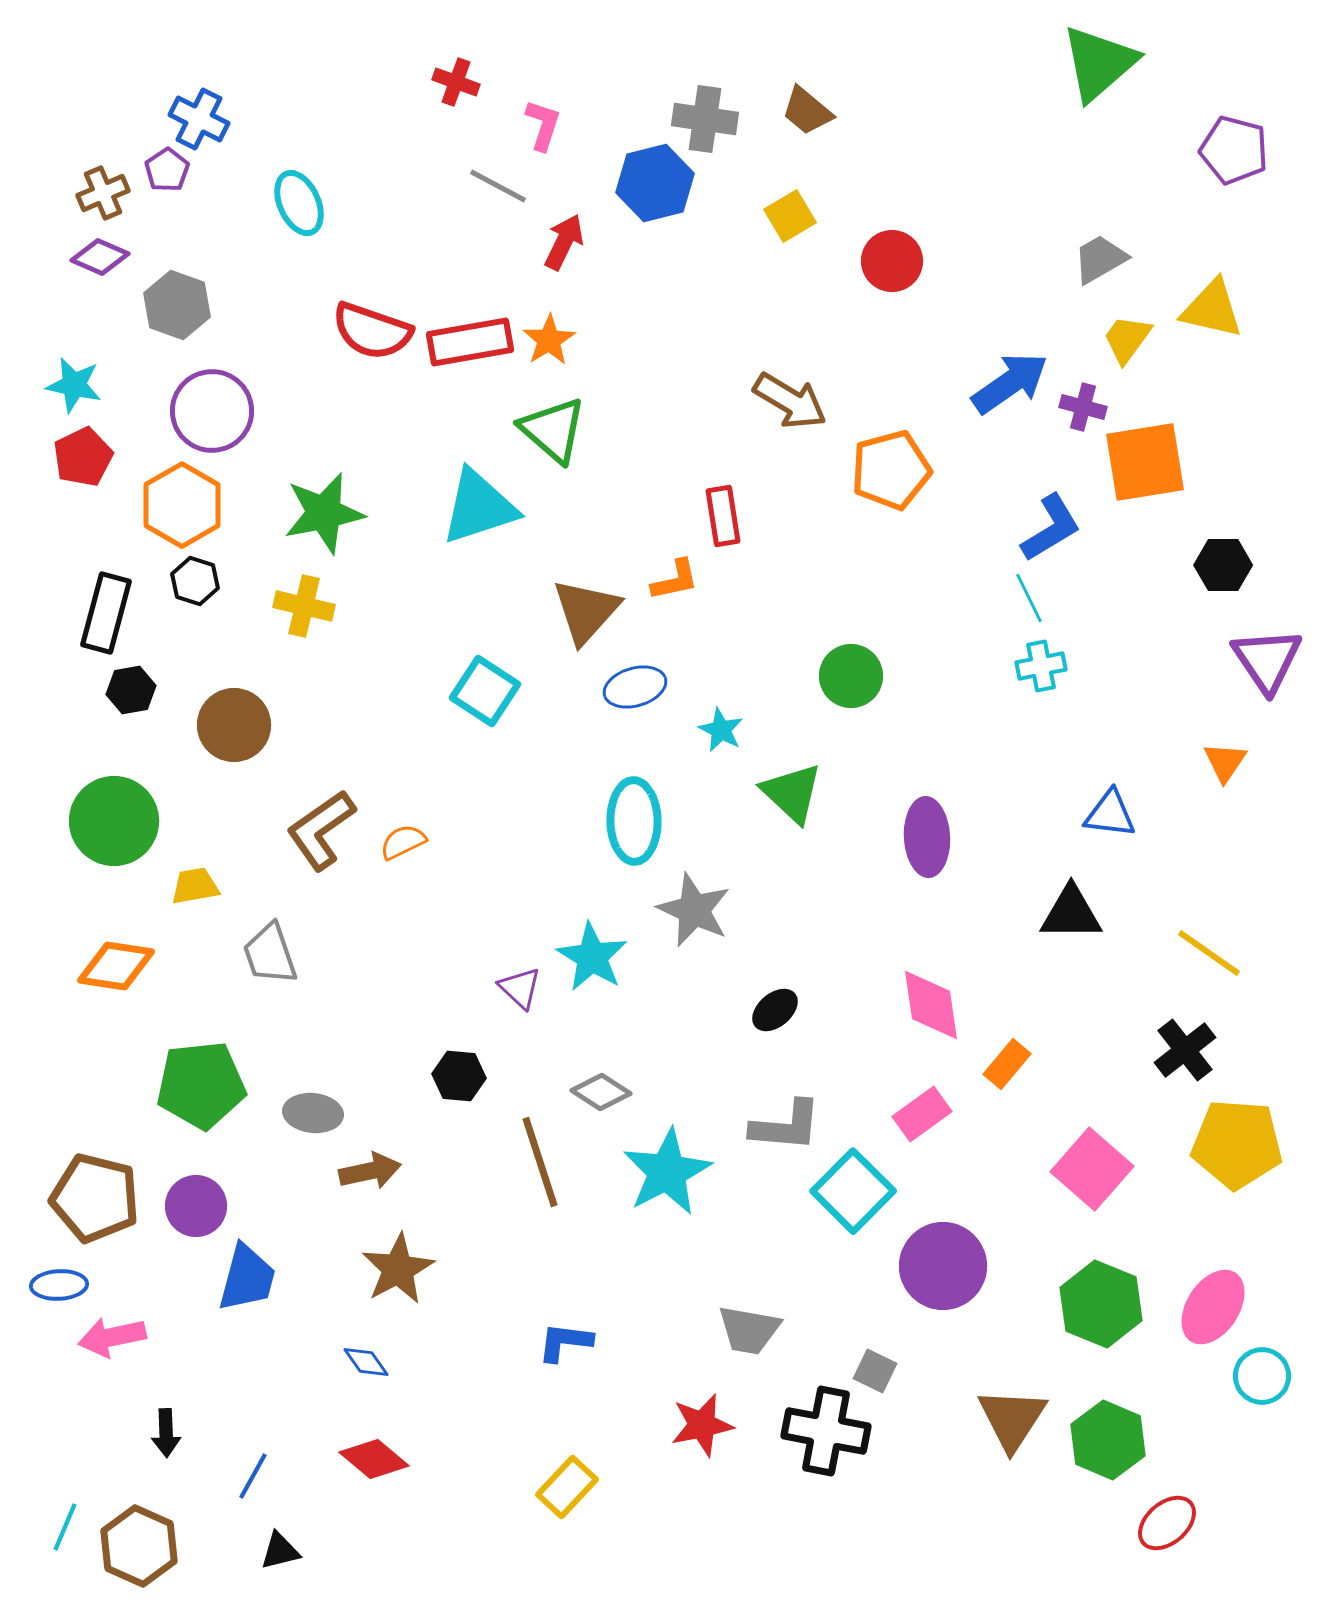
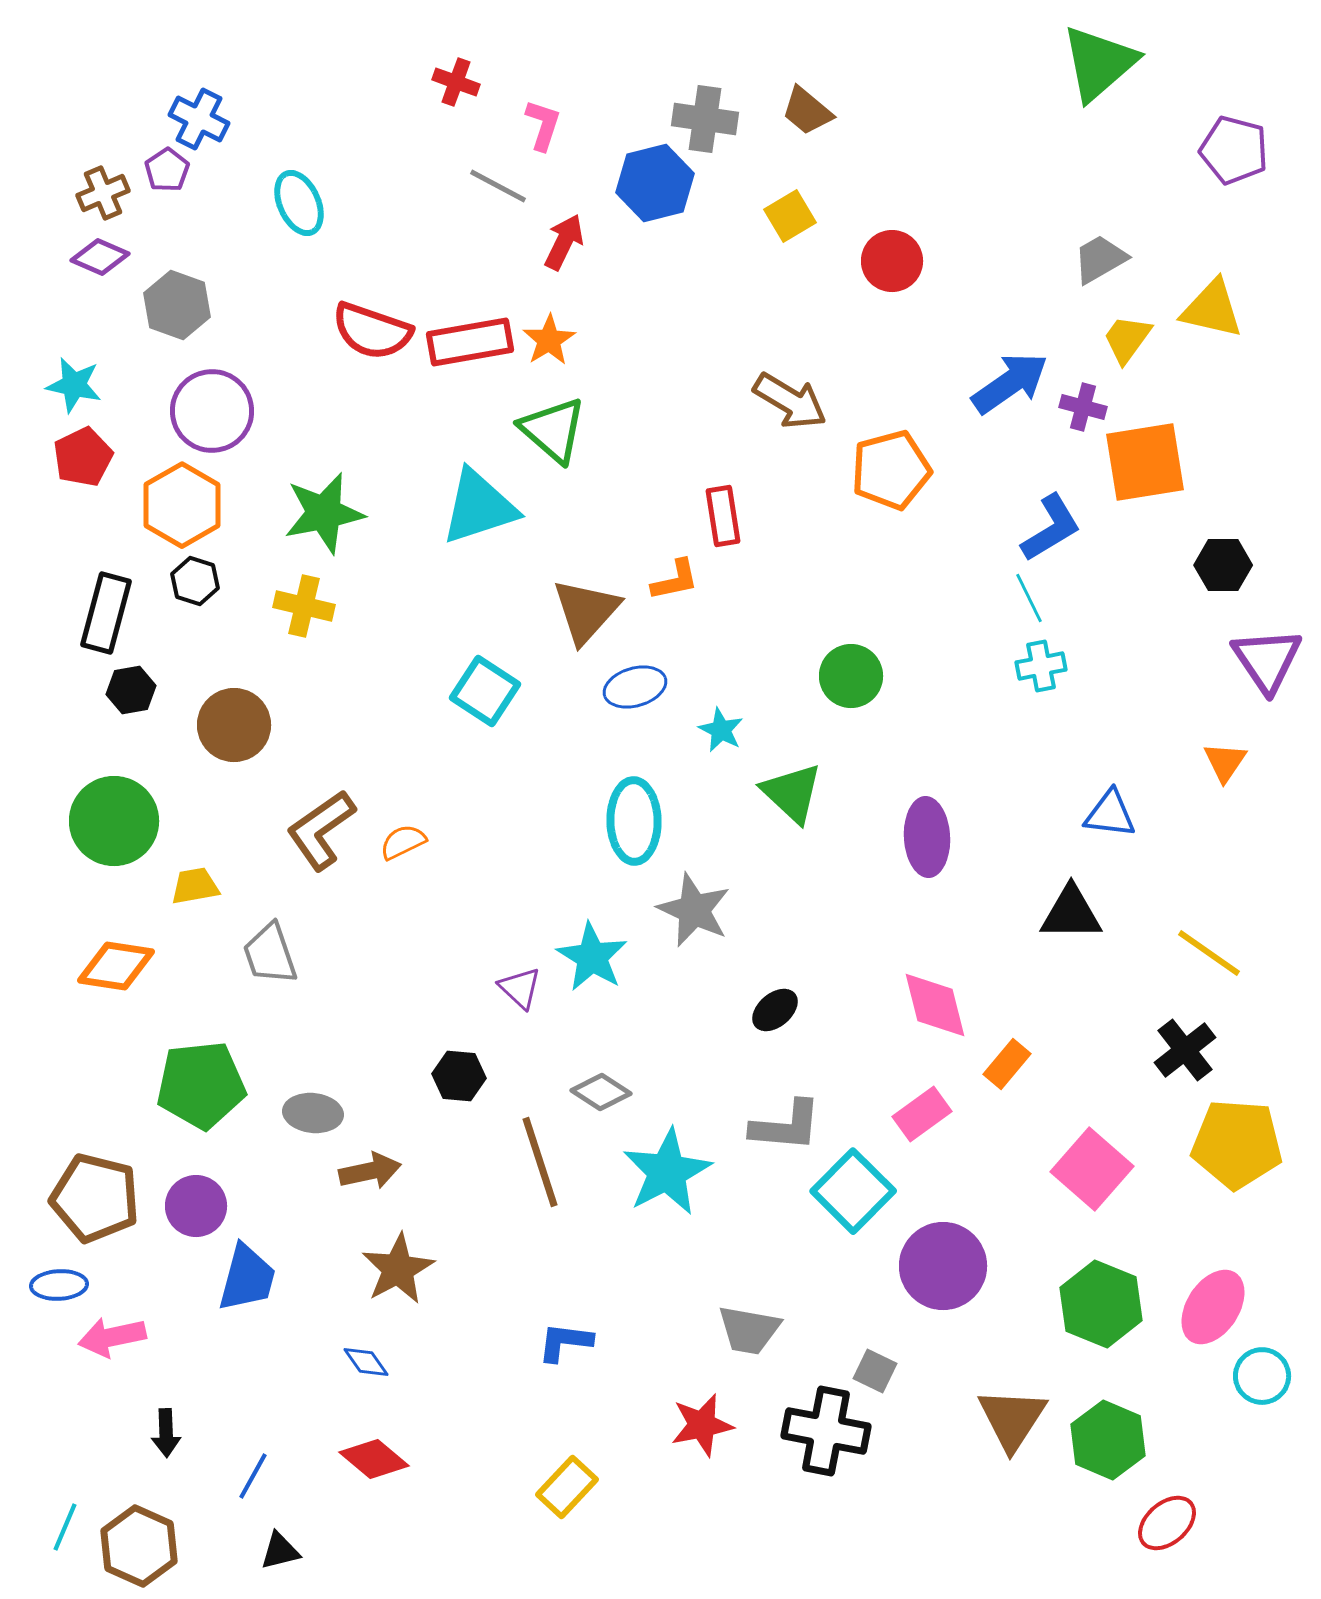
pink diamond at (931, 1005): moved 4 px right; rotated 6 degrees counterclockwise
